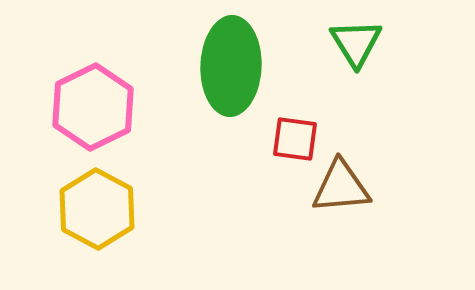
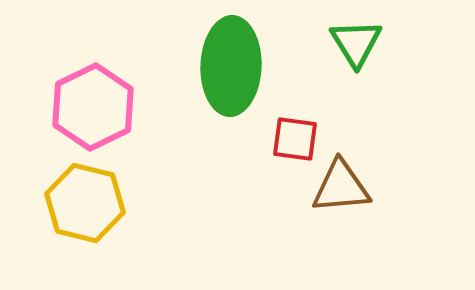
yellow hexagon: moved 12 px left, 6 px up; rotated 14 degrees counterclockwise
